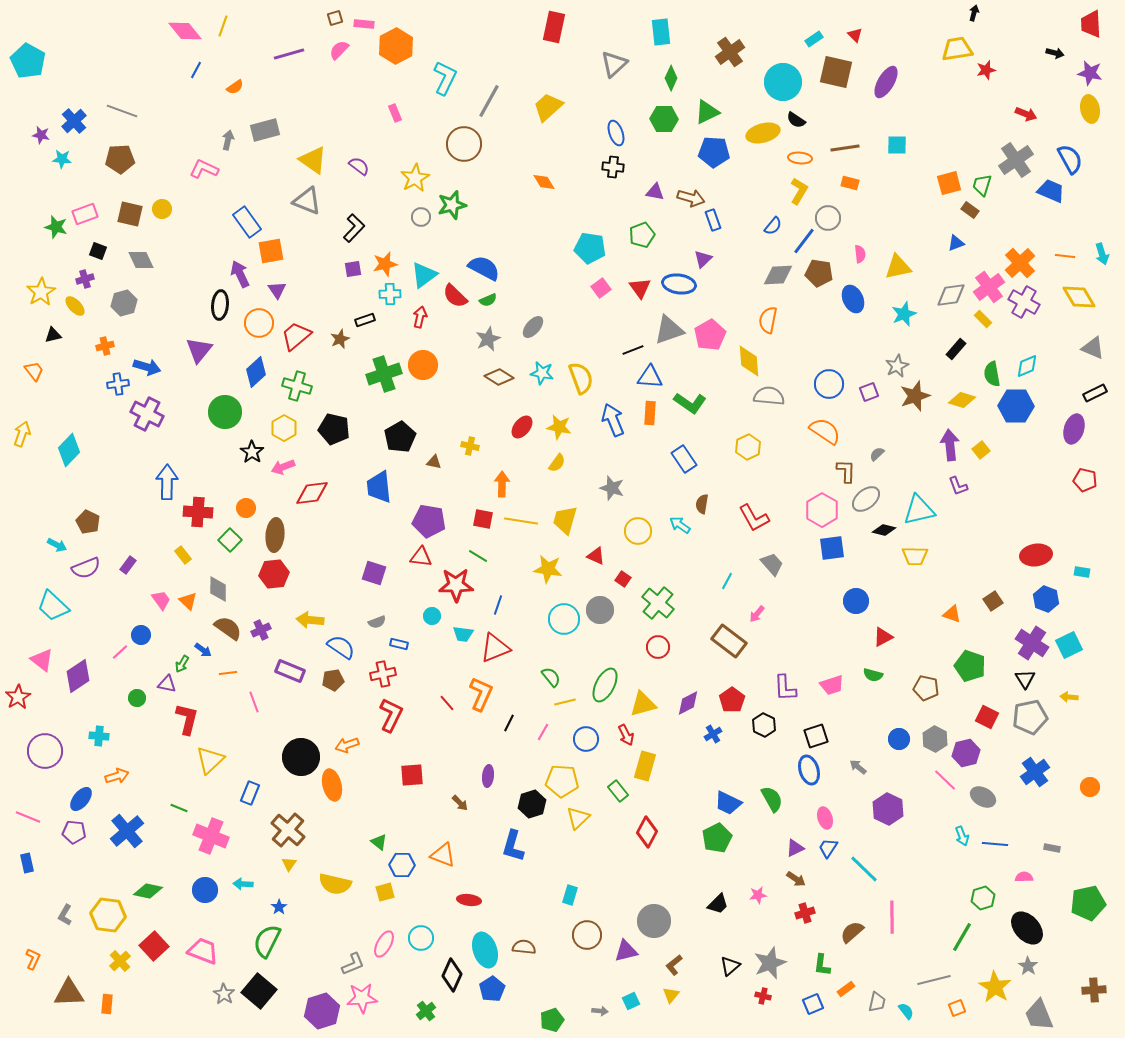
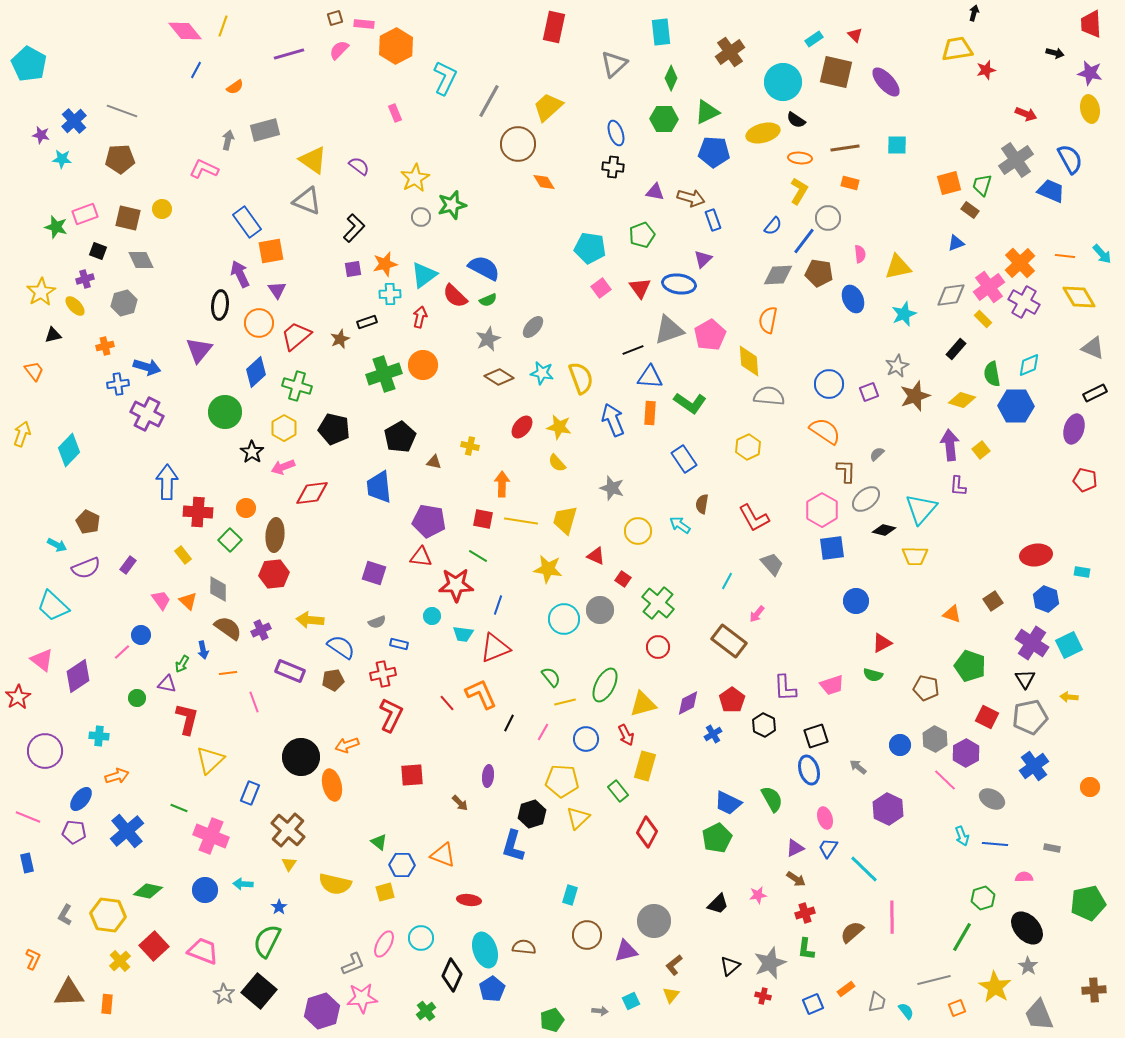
cyan pentagon at (28, 61): moved 1 px right, 3 px down
purple ellipse at (886, 82): rotated 72 degrees counterclockwise
brown circle at (464, 144): moved 54 px right
brown square at (130, 214): moved 2 px left, 4 px down
cyan arrow at (1102, 254): rotated 25 degrees counterclockwise
black rectangle at (365, 320): moved 2 px right, 2 px down
cyan diamond at (1027, 366): moved 2 px right, 1 px up
yellow semicircle at (557, 463): rotated 102 degrees clockwise
purple L-shape at (958, 486): rotated 25 degrees clockwise
cyan triangle at (919, 510): moved 2 px right, 1 px up; rotated 36 degrees counterclockwise
red triangle at (883, 637): moved 1 px left, 6 px down
blue arrow at (203, 650): rotated 42 degrees clockwise
pink line at (120, 652): moved 2 px right
orange L-shape at (481, 694): rotated 48 degrees counterclockwise
blue circle at (899, 739): moved 1 px right, 6 px down
purple hexagon at (966, 753): rotated 16 degrees counterclockwise
blue cross at (1035, 772): moved 1 px left, 6 px up
gray ellipse at (983, 797): moved 9 px right, 2 px down
black hexagon at (532, 804): moved 10 px down
green L-shape at (822, 965): moved 16 px left, 16 px up
